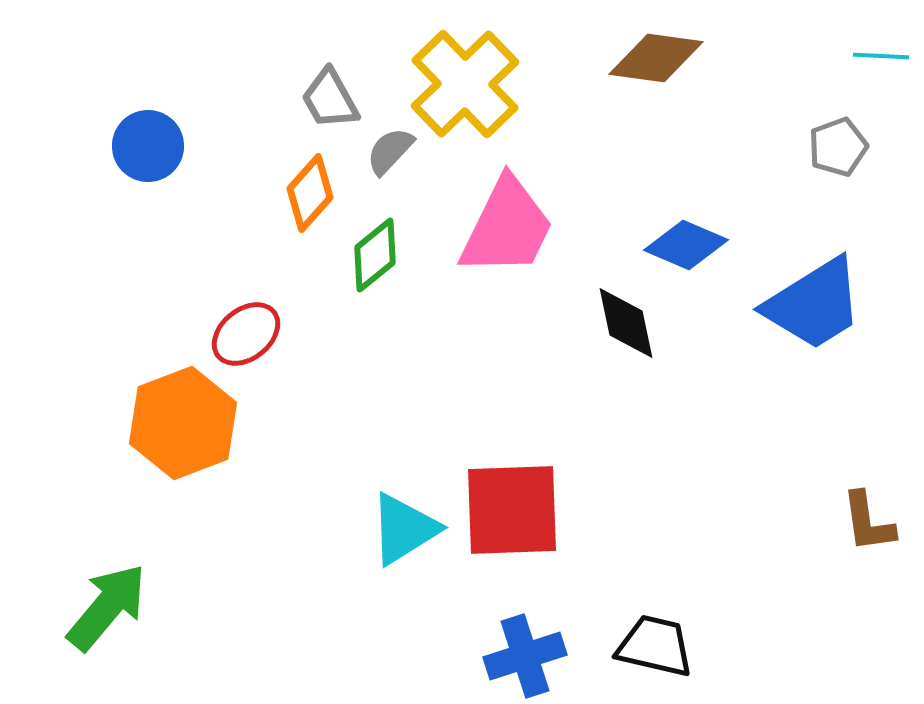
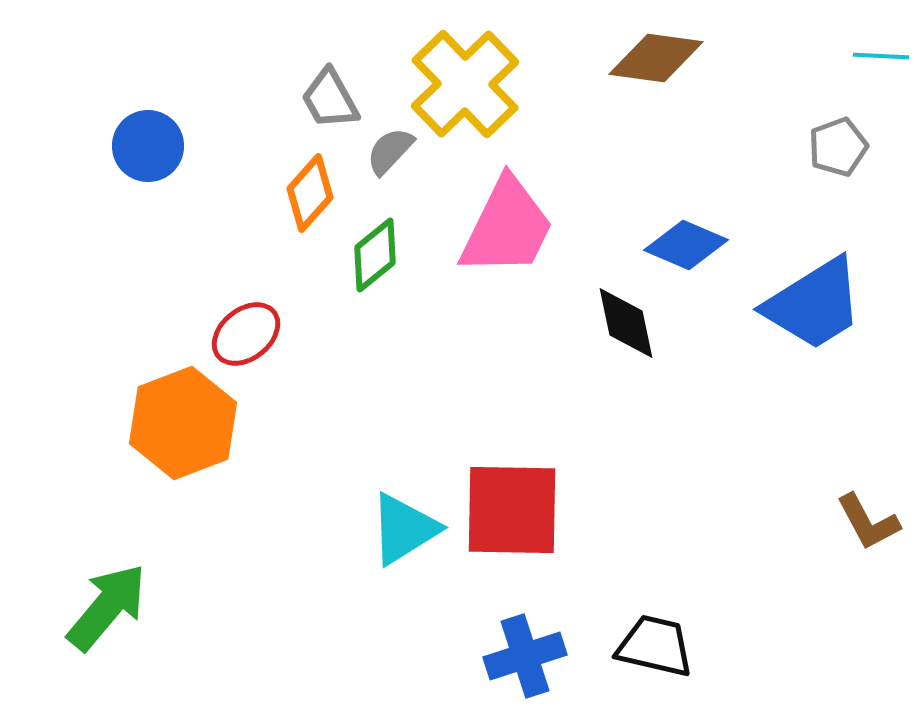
red square: rotated 3 degrees clockwise
brown L-shape: rotated 20 degrees counterclockwise
